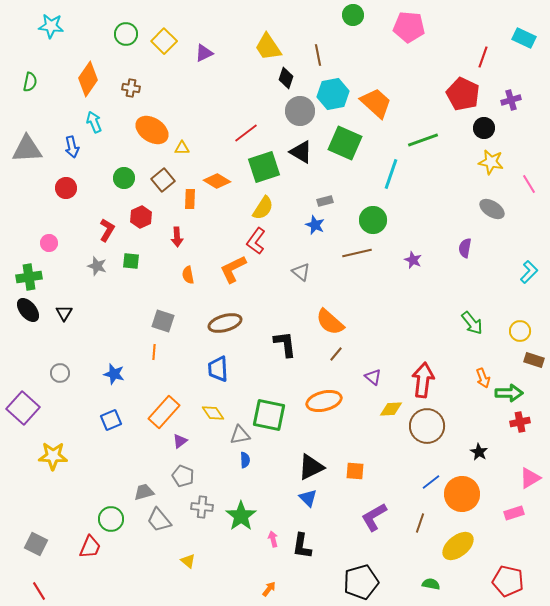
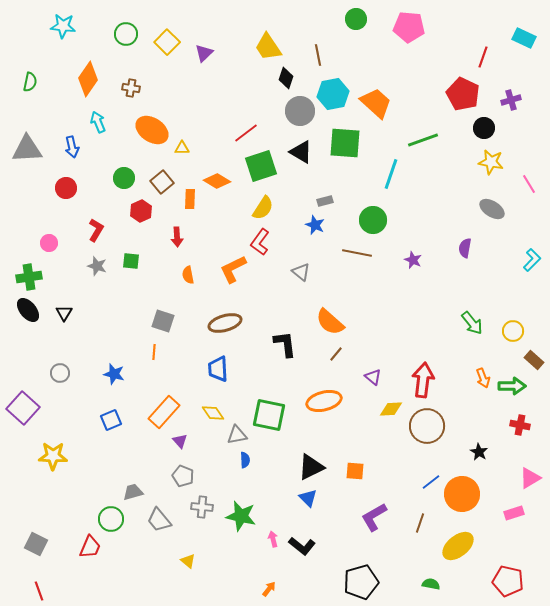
green circle at (353, 15): moved 3 px right, 4 px down
cyan star at (51, 26): moved 12 px right
yellow square at (164, 41): moved 3 px right, 1 px down
purple triangle at (204, 53): rotated 18 degrees counterclockwise
cyan arrow at (94, 122): moved 4 px right
green square at (345, 143): rotated 20 degrees counterclockwise
green square at (264, 167): moved 3 px left, 1 px up
brown square at (163, 180): moved 1 px left, 2 px down
red hexagon at (141, 217): moved 6 px up
red L-shape at (107, 230): moved 11 px left
red L-shape at (256, 241): moved 4 px right, 1 px down
brown line at (357, 253): rotated 24 degrees clockwise
cyan L-shape at (529, 272): moved 3 px right, 12 px up
yellow circle at (520, 331): moved 7 px left
brown rectangle at (534, 360): rotated 24 degrees clockwise
green arrow at (509, 393): moved 3 px right, 7 px up
red cross at (520, 422): moved 3 px down; rotated 24 degrees clockwise
gray triangle at (240, 435): moved 3 px left
purple triangle at (180, 441): rotated 35 degrees counterclockwise
gray trapezoid at (144, 492): moved 11 px left
green star at (241, 516): rotated 24 degrees counterclockwise
black L-shape at (302, 546): rotated 60 degrees counterclockwise
red line at (39, 591): rotated 12 degrees clockwise
